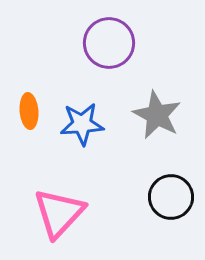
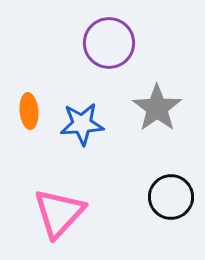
gray star: moved 7 px up; rotated 9 degrees clockwise
